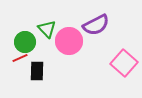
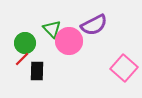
purple semicircle: moved 2 px left
green triangle: moved 5 px right
green circle: moved 1 px down
red line: moved 2 px right, 1 px down; rotated 21 degrees counterclockwise
pink square: moved 5 px down
